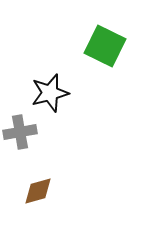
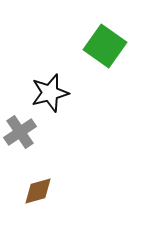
green square: rotated 9 degrees clockwise
gray cross: rotated 24 degrees counterclockwise
